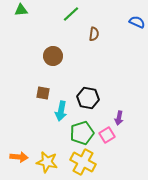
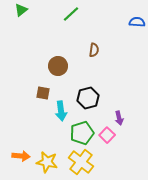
green triangle: rotated 32 degrees counterclockwise
blue semicircle: rotated 21 degrees counterclockwise
brown semicircle: moved 16 px down
brown circle: moved 5 px right, 10 px down
black hexagon: rotated 25 degrees counterclockwise
cyan arrow: rotated 18 degrees counterclockwise
purple arrow: rotated 24 degrees counterclockwise
pink square: rotated 14 degrees counterclockwise
orange arrow: moved 2 px right, 1 px up
yellow cross: moved 2 px left; rotated 10 degrees clockwise
